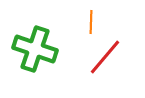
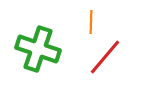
green cross: moved 3 px right
